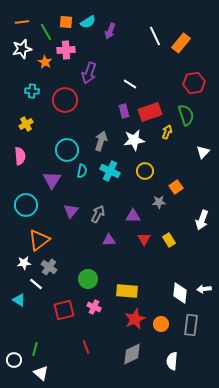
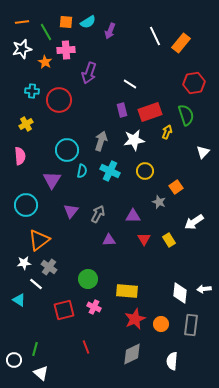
red circle at (65, 100): moved 6 px left
purple rectangle at (124, 111): moved 2 px left, 1 px up
gray star at (159, 202): rotated 24 degrees clockwise
white arrow at (202, 220): moved 8 px left, 2 px down; rotated 36 degrees clockwise
